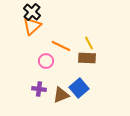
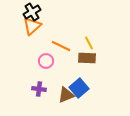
black cross: rotated 18 degrees clockwise
brown triangle: moved 5 px right
